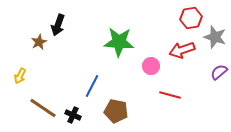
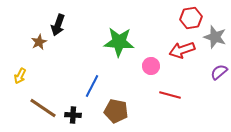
black cross: rotated 21 degrees counterclockwise
